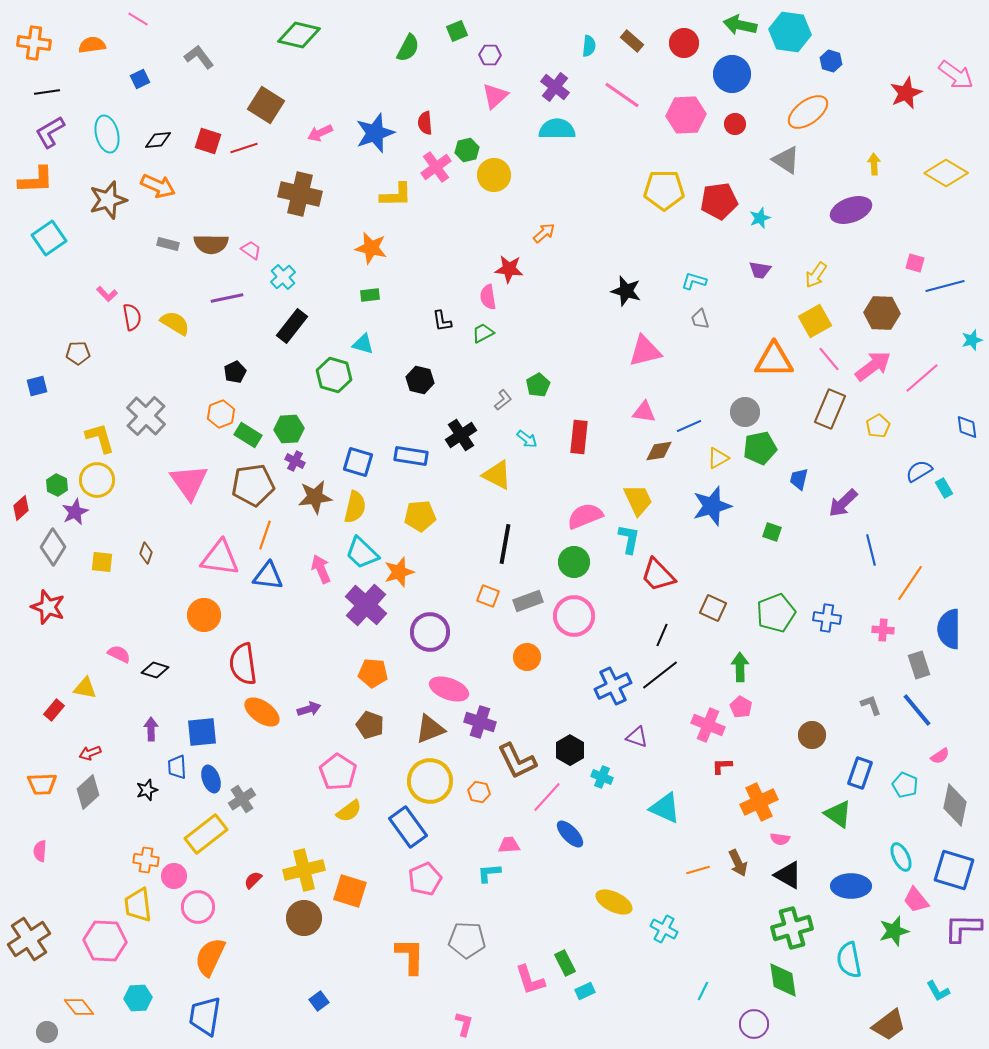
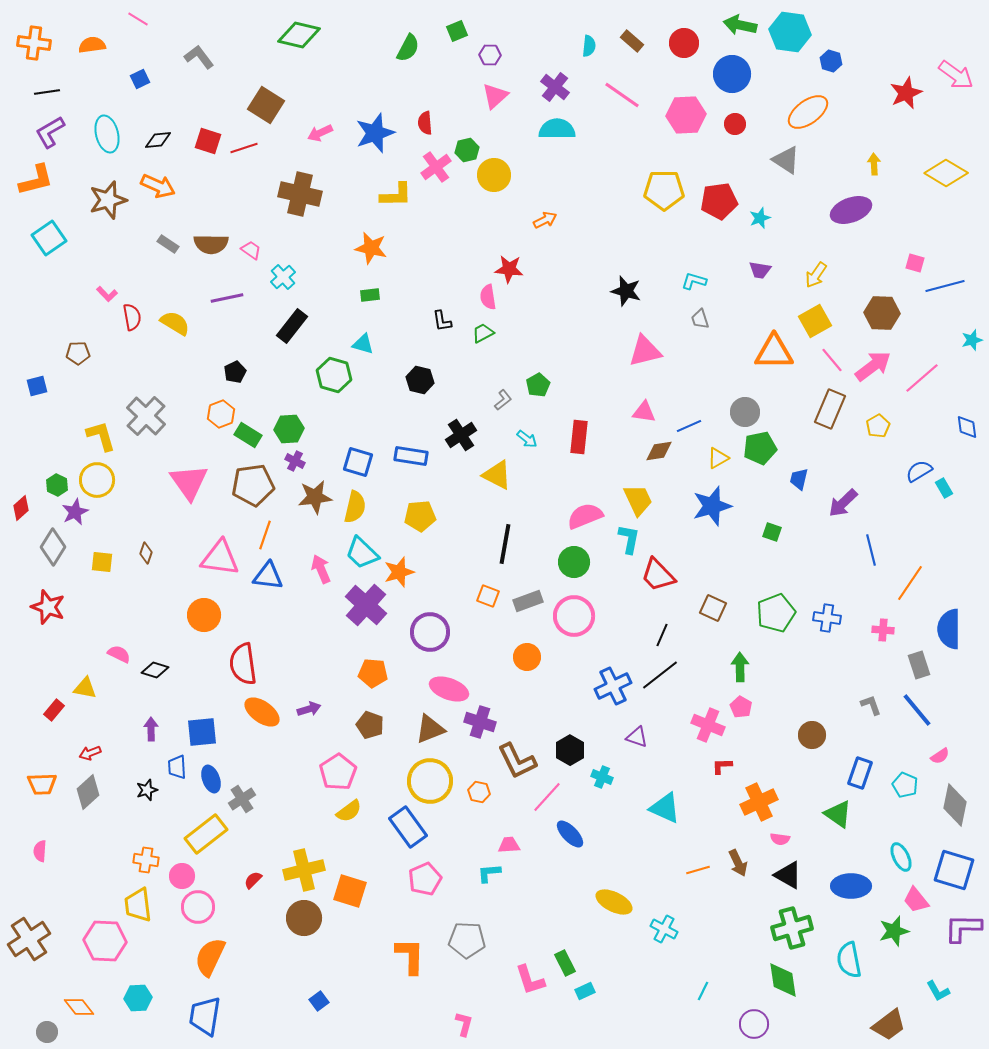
orange L-shape at (36, 180): rotated 12 degrees counterclockwise
orange arrow at (544, 233): moved 1 px right, 13 px up; rotated 15 degrees clockwise
gray rectangle at (168, 244): rotated 20 degrees clockwise
pink line at (829, 359): moved 3 px right, 1 px down
orange triangle at (774, 360): moved 8 px up
yellow L-shape at (100, 438): moved 1 px right, 2 px up
pink pentagon at (338, 772): rotated 6 degrees clockwise
pink circle at (174, 876): moved 8 px right
